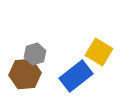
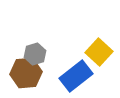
yellow square: rotated 12 degrees clockwise
brown hexagon: moved 1 px right, 1 px up
